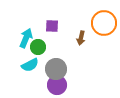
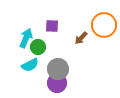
orange circle: moved 2 px down
brown arrow: rotated 32 degrees clockwise
gray circle: moved 2 px right
purple circle: moved 2 px up
